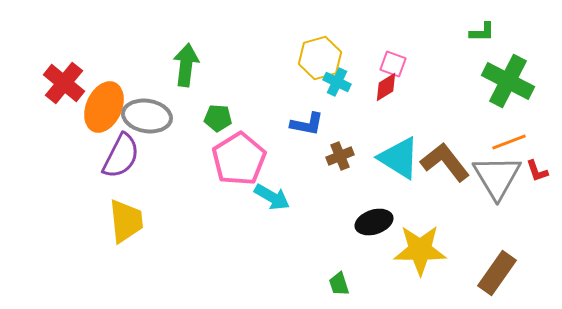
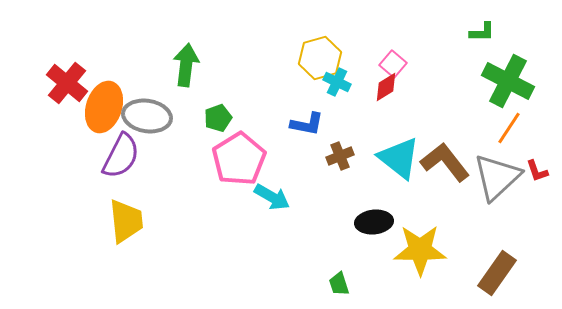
pink square: rotated 20 degrees clockwise
red cross: moved 3 px right
orange ellipse: rotated 6 degrees counterclockwise
green pentagon: rotated 24 degrees counterclockwise
orange line: moved 14 px up; rotated 36 degrees counterclockwise
cyan triangle: rotated 6 degrees clockwise
gray triangle: rotated 18 degrees clockwise
black ellipse: rotated 12 degrees clockwise
